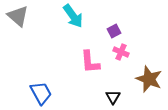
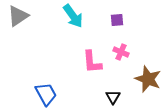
gray triangle: rotated 45 degrees clockwise
purple square: moved 3 px right, 11 px up; rotated 24 degrees clockwise
pink L-shape: moved 2 px right
brown star: moved 1 px left
blue trapezoid: moved 5 px right, 1 px down
